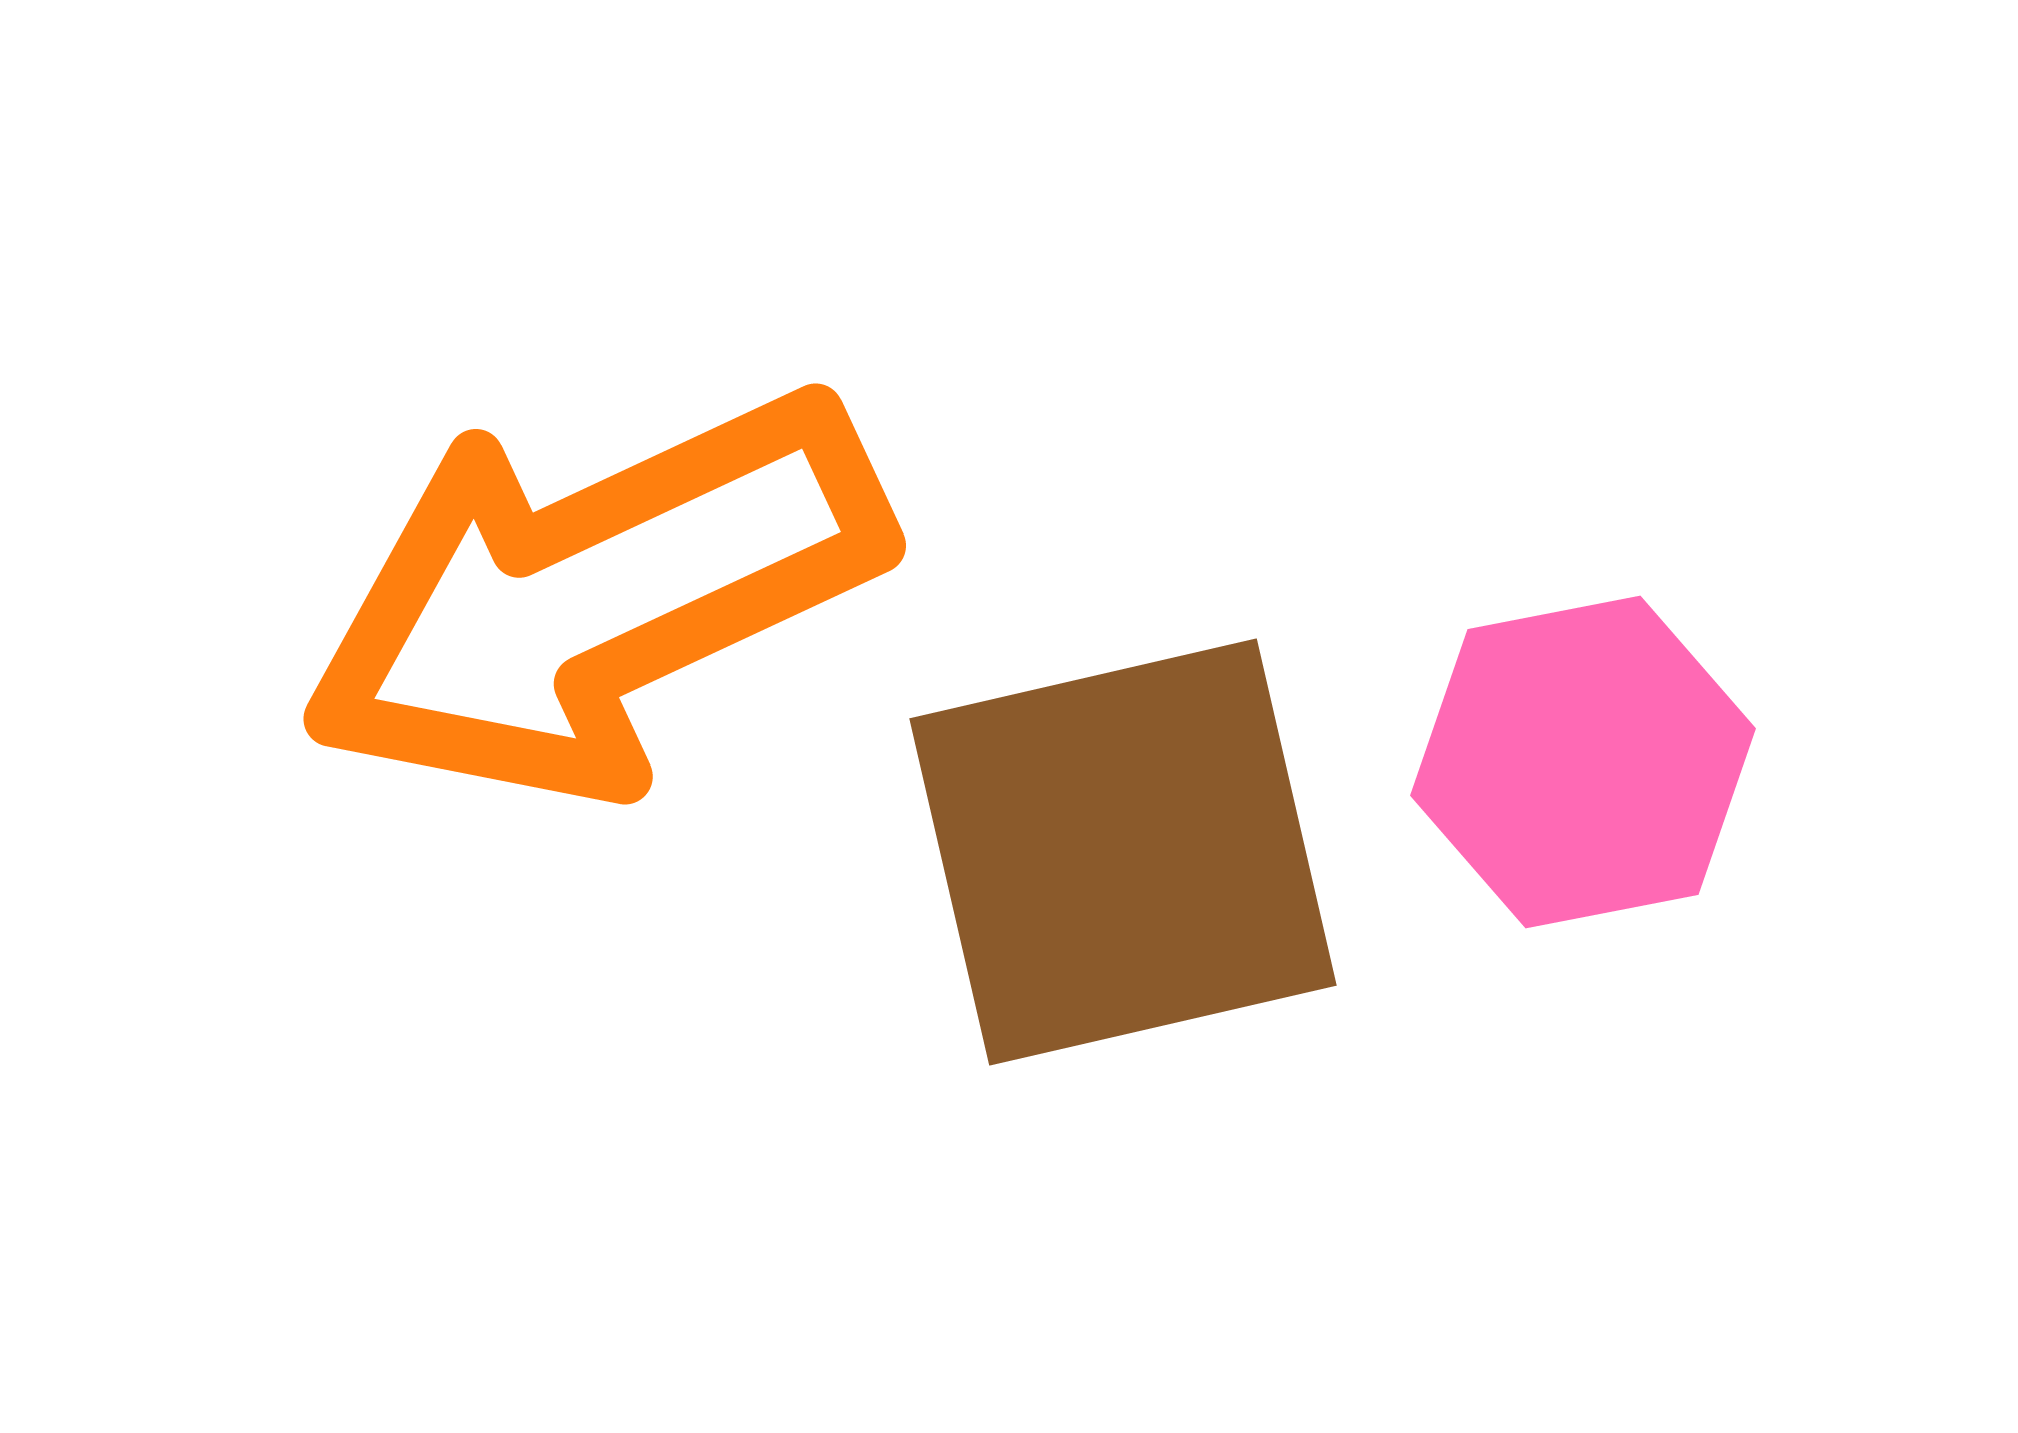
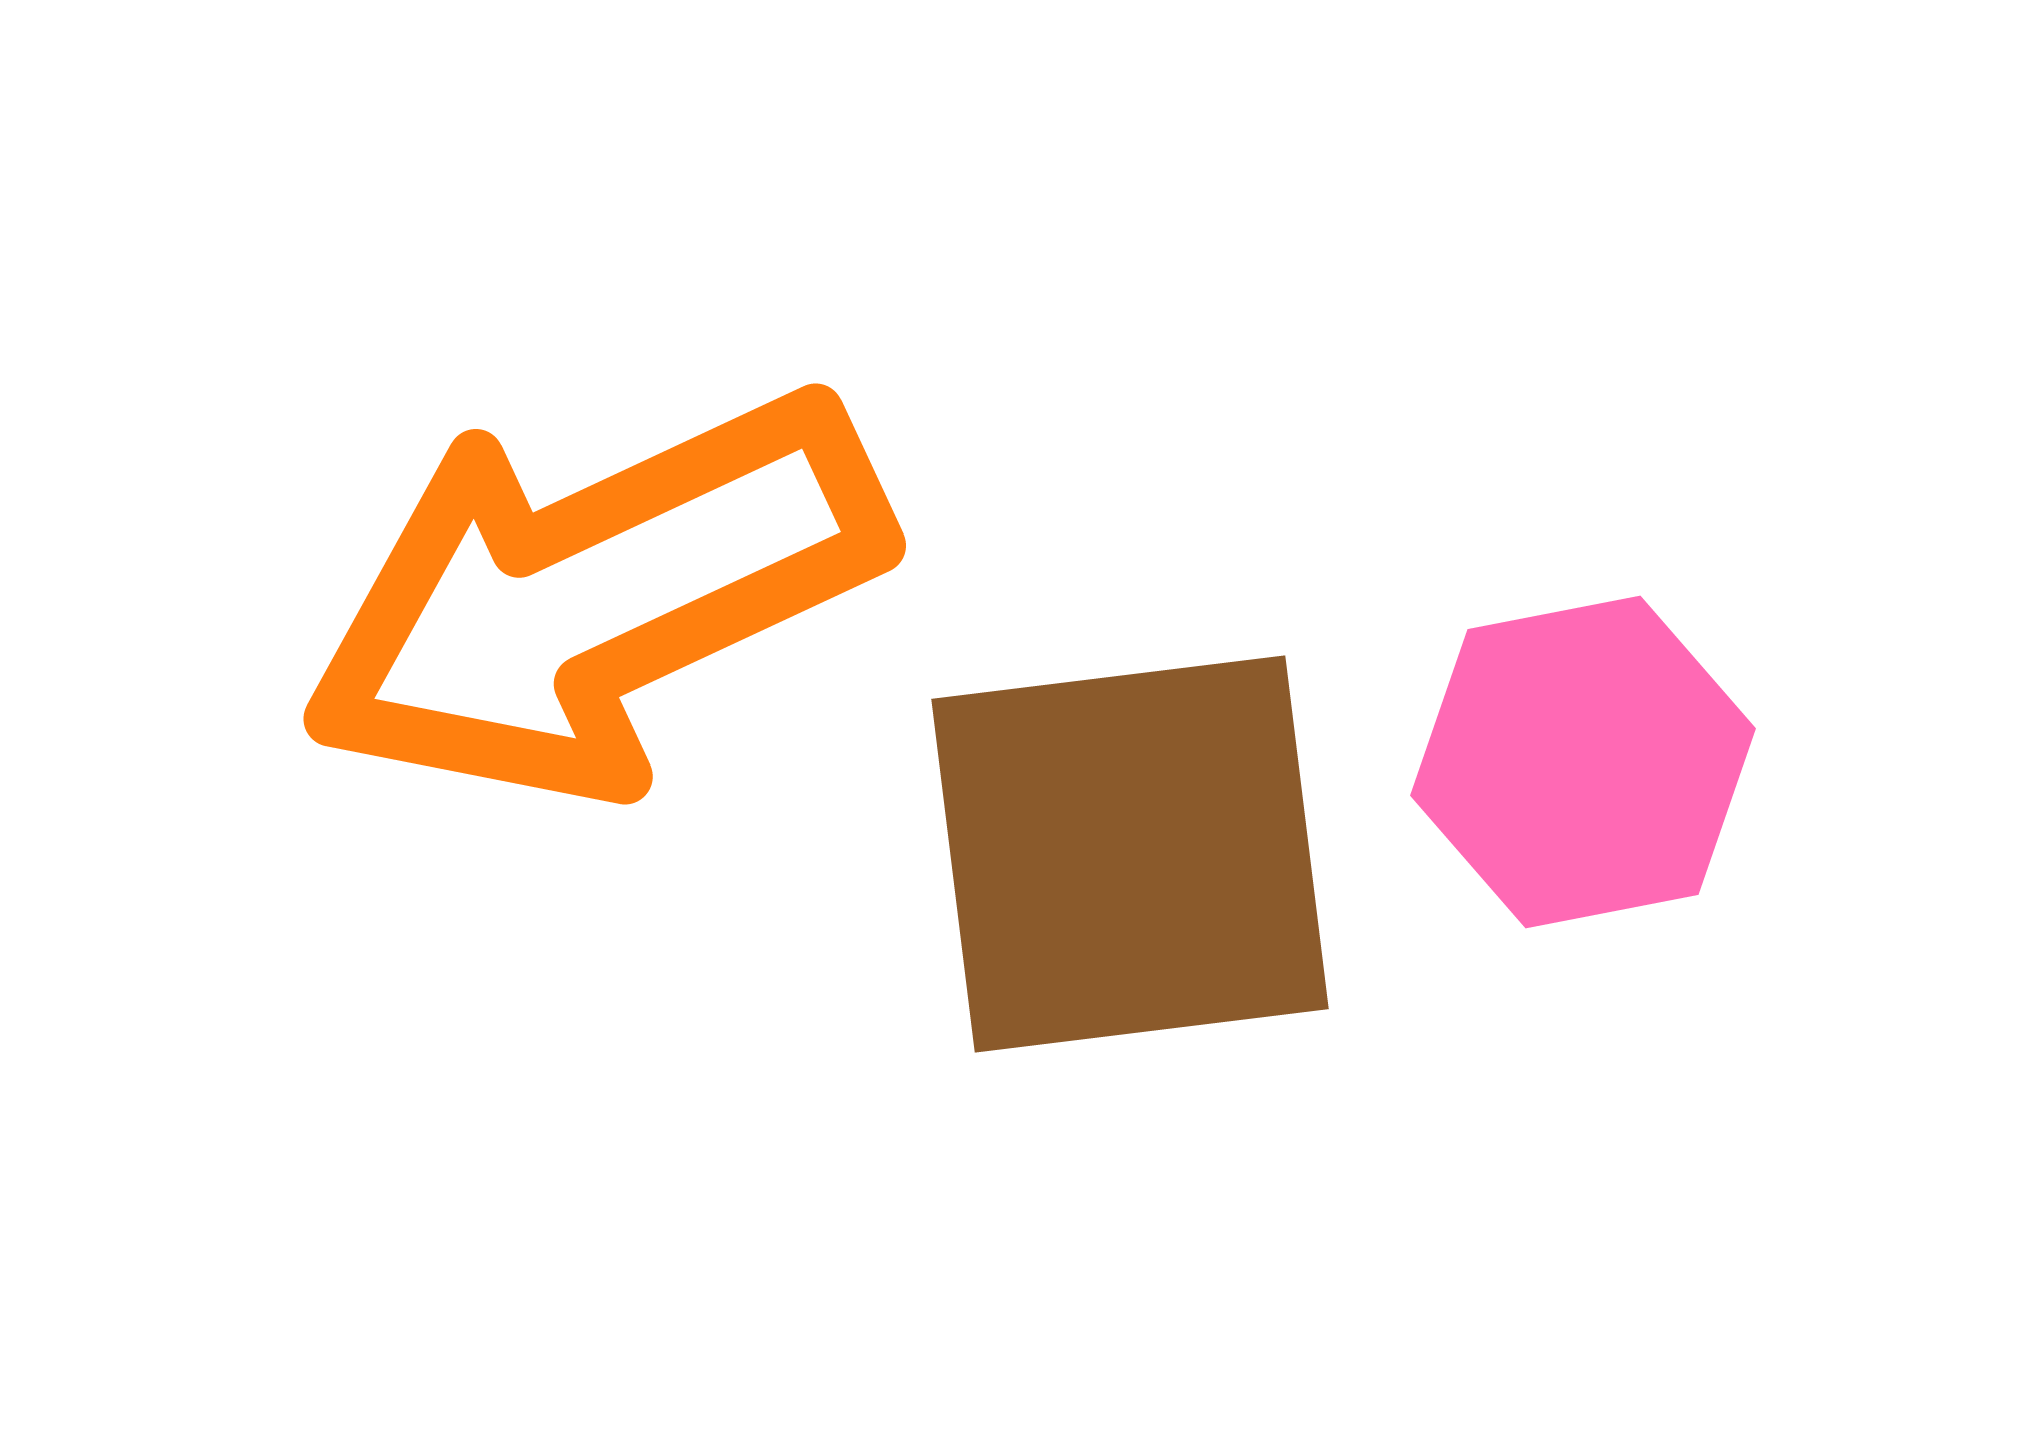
brown square: moved 7 px right, 2 px down; rotated 6 degrees clockwise
